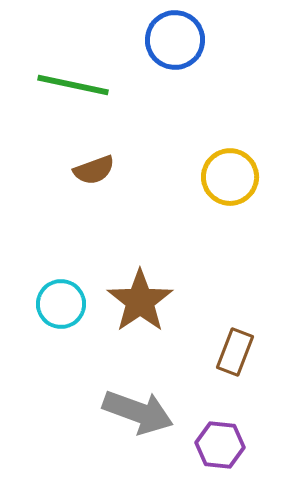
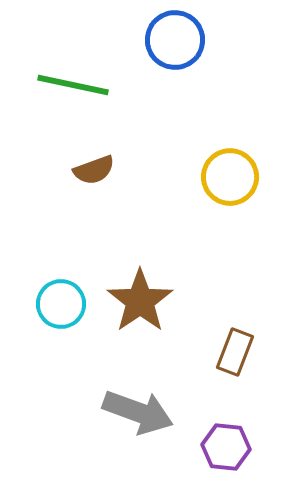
purple hexagon: moved 6 px right, 2 px down
